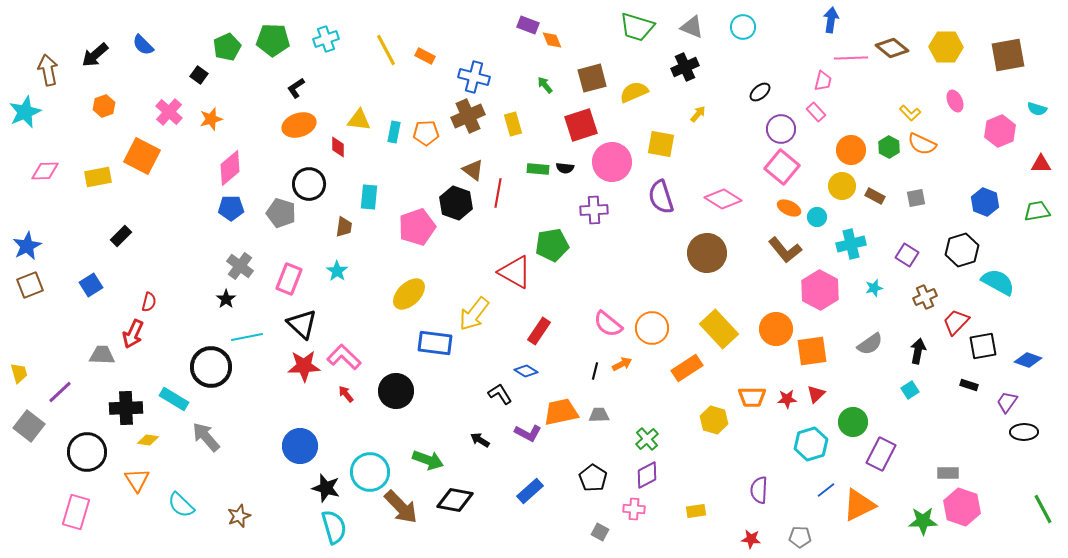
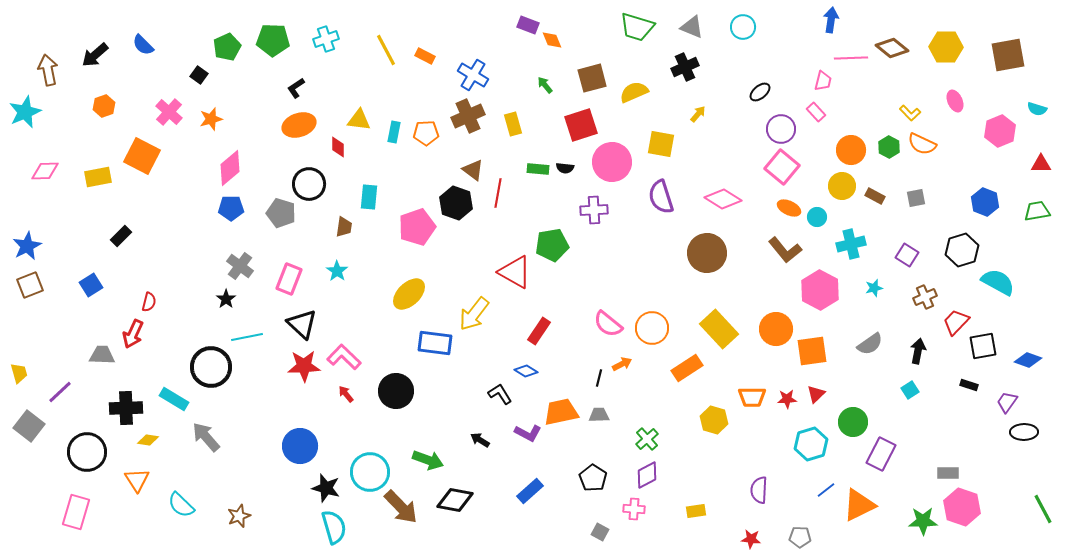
blue cross at (474, 77): moved 1 px left, 2 px up; rotated 16 degrees clockwise
black line at (595, 371): moved 4 px right, 7 px down
